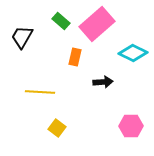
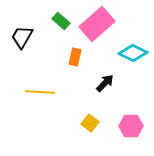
black arrow: moved 2 px right, 1 px down; rotated 42 degrees counterclockwise
yellow square: moved 33 px right, 5 px up
